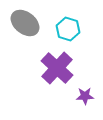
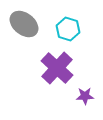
gray ellipse: moved 1 px left, 1 px down
